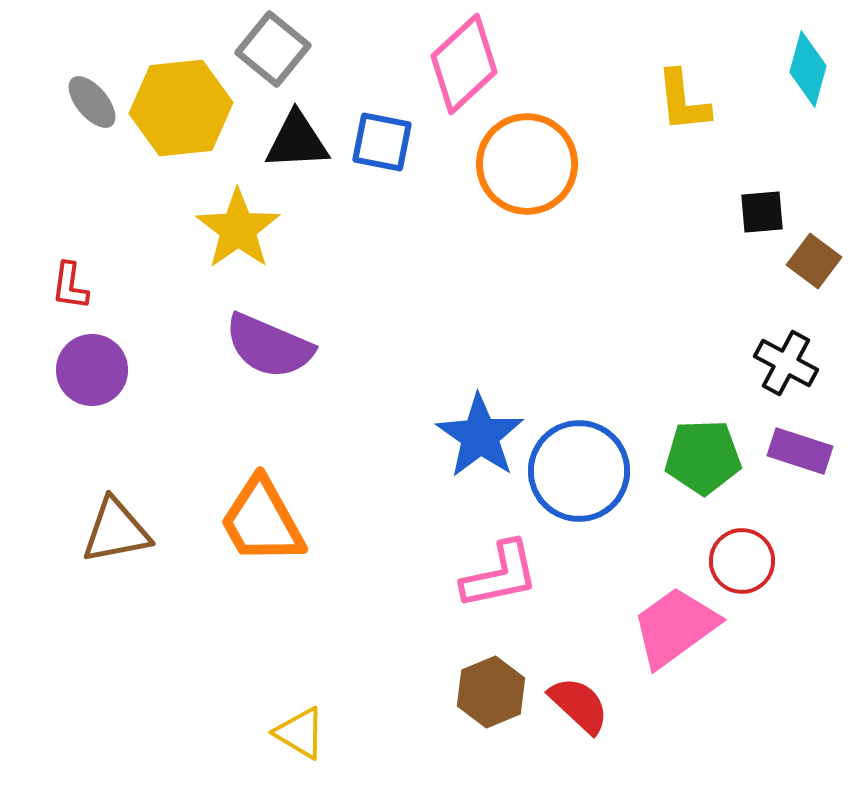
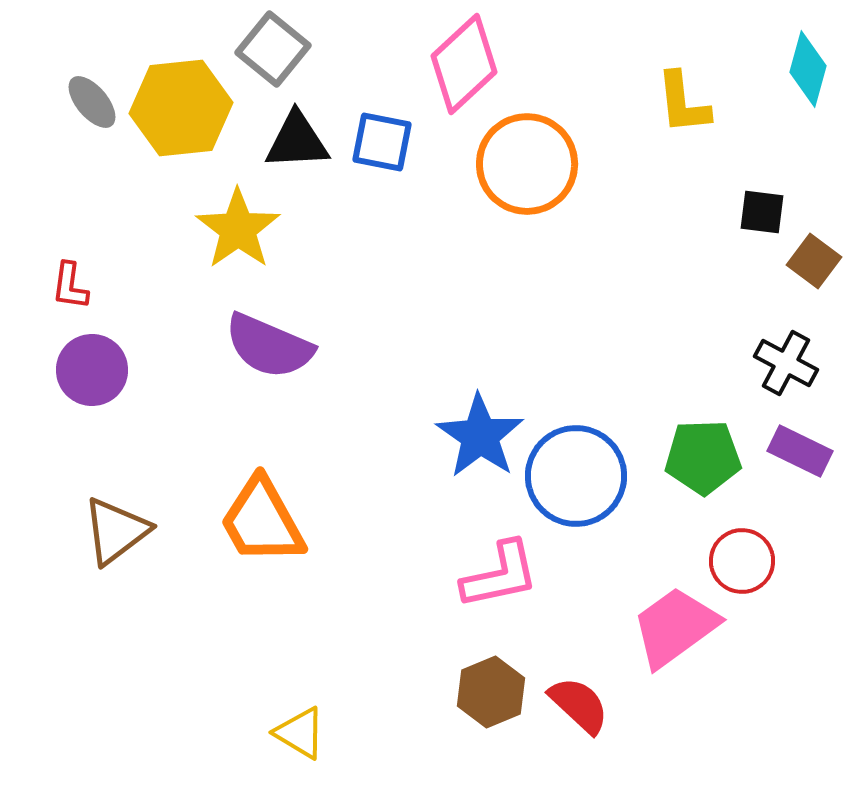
yellow L-shape: moved 2 px down
black square: rotated 12 degrees clockwise
purple rectangle: rotated 8 degrees clockwise
blue circle: moved 3 px left, 5 px down
brown triangle: rotated 26 degrees counterclockwise
